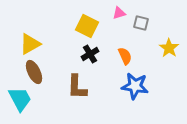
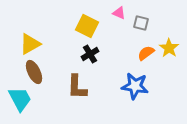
pink triangle: rotated 40 degrees clockwise
orange semicircle: moved 21 px right, 3 px up; rotated 102 degrees counterclockwise
